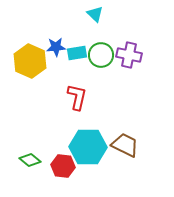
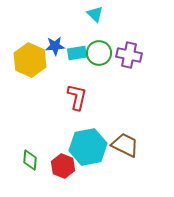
blue star: moved 1 px left, 1 px up
green circle: moved 2 px left, 2 px up
yellow hexagon: moved 1 px up
cyan hexagon: rotated 12 degrees counterclockwise
green diamond: rotated 55 degrees clockwise
red hexagon: rotated 15 degrees clockwise
